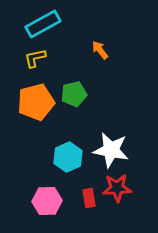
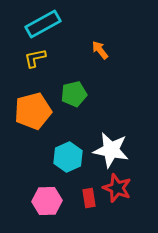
orange pentagon: moved 3 px left, 9 px down
red star: rotated 24 degrees clockwise
